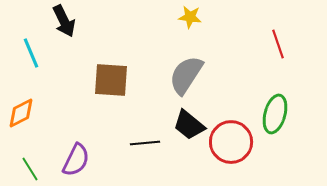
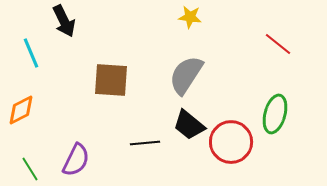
red line: rotated 32 degrees counterclockwise
orange diamond: moved 3 px up
